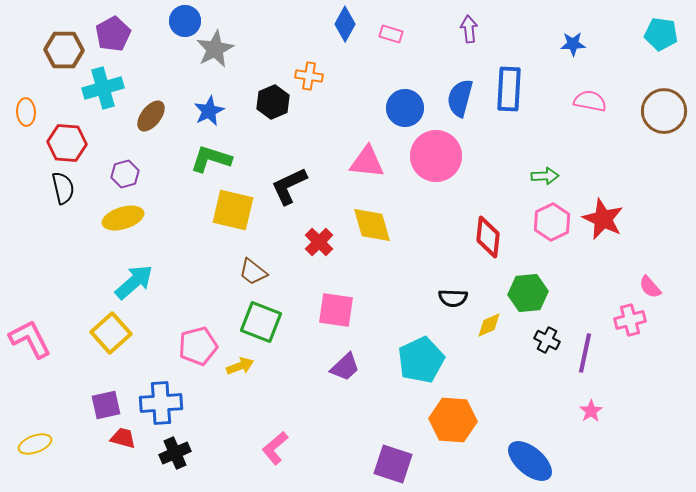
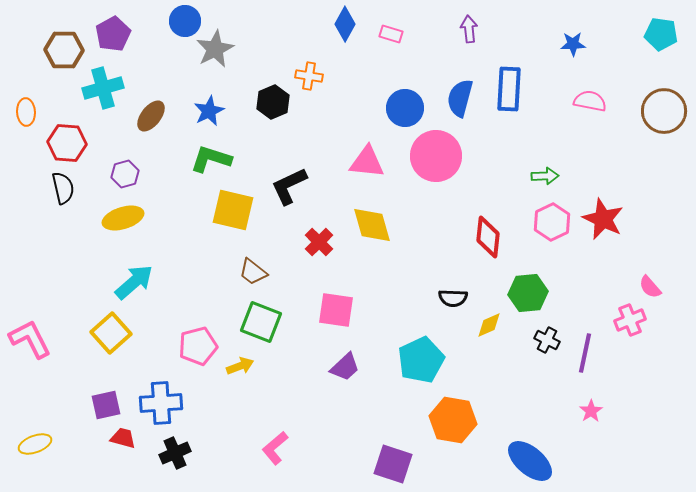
pink cross at (630, 320): rotated 8 degrees counterclockwise
orange hexagon at (453, 420): rotated 6 degrees clockwise
